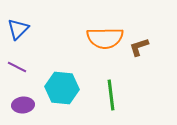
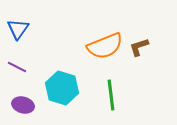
blue triangle: rotated 10 degrees counterclockwise
orange semicircle: moved 8 px down; rotated 21 degrees counterclockwise
cyan hexagon: rotated 12 degrees clockwise
purple ellipse: rotated 20 degrees clockwise
